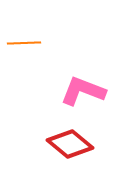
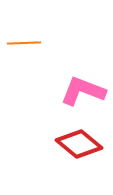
red diamond: moved 9 px right
